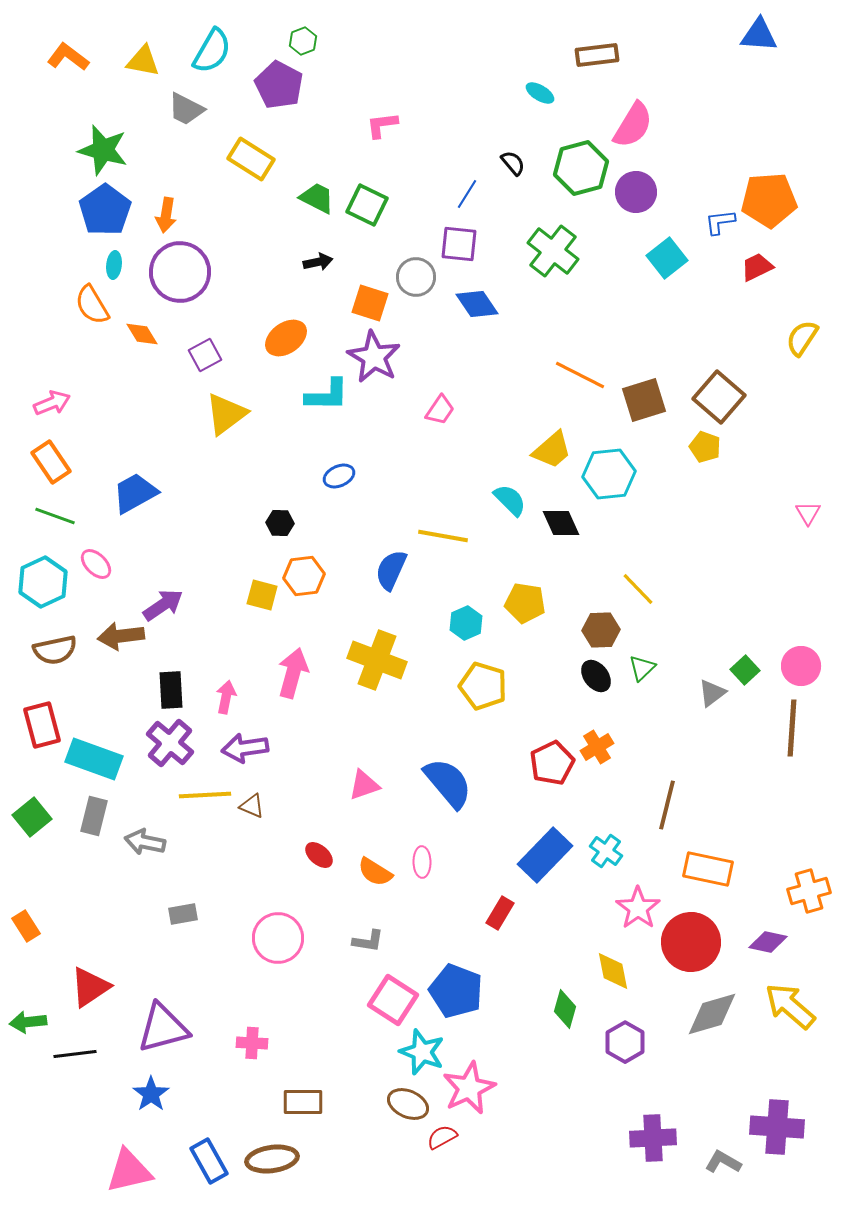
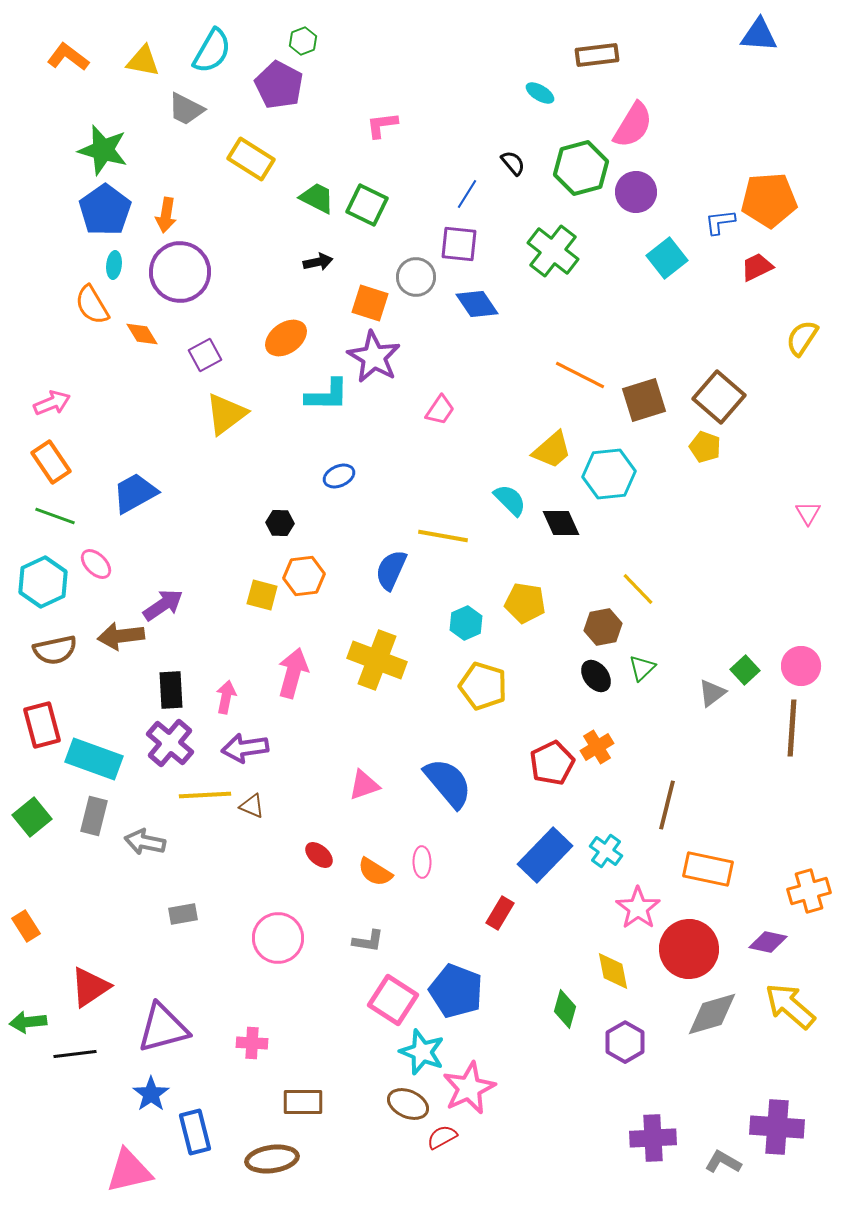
brown hexagon at (601, 630): moved 2 px right, 3 px up; rotated 9 degrees counterclockwise
red circle at (691, 942): moved 2 px left, 7 px down
blue rectangle at (209, 1161): moved 14 px left, 29 px up; rotated 15 degrees clockwise
